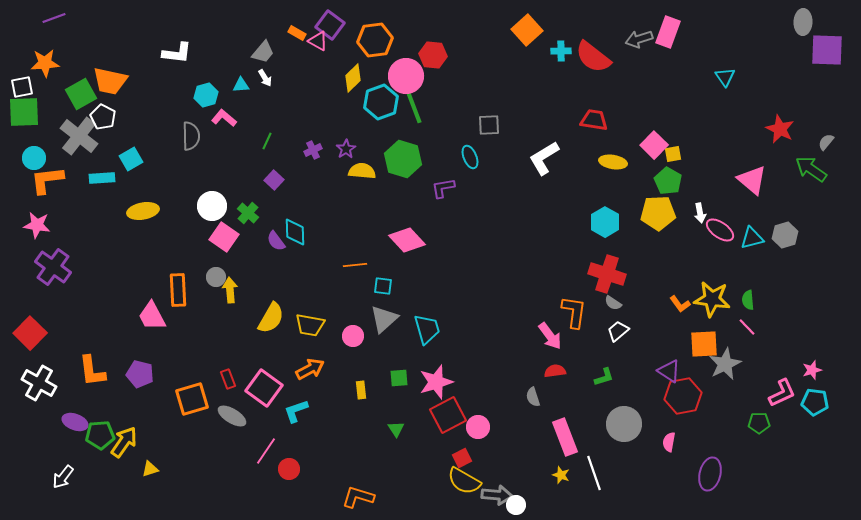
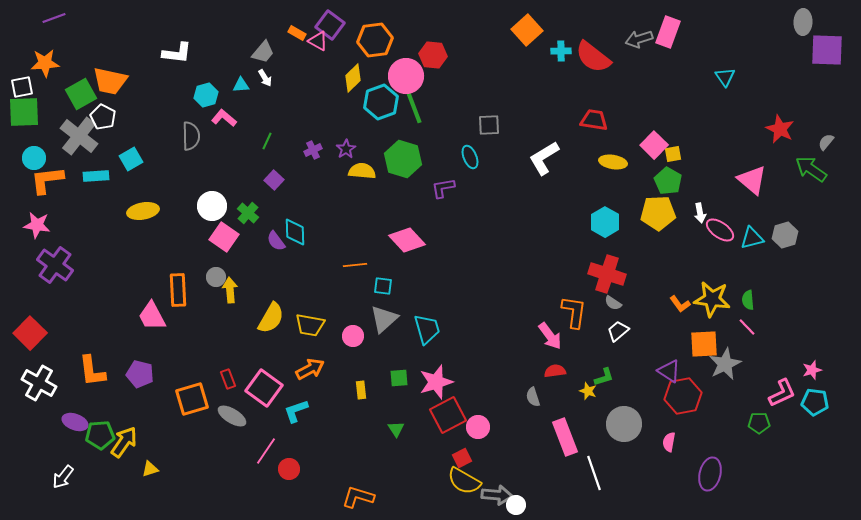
cyan rectangle at (102, 178): moved 6 px left, 2 px up
purple cross at (53, 267): moved 2 px right, 2 px up
yellow star at (561, 475): moved 27 px right, 84 px up
